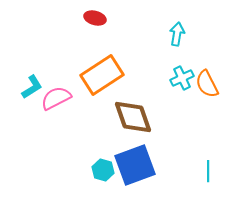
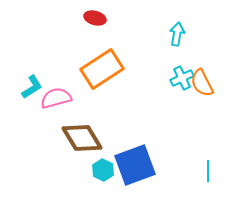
orange rectangle: moved 6 px up
orange semicircle: moved 5 px left, 1 px up
pink semicircle: rotated 12 degrees clockwise
brown diamond: moved 51 px left, 21 px down; rotated 12 degrees counterclockwise
cyan hexagon: rotated 10 degrees clockwise
